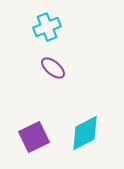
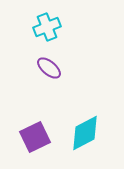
purple ellipse: moved 4 px left
purple square: moved 1 px right
